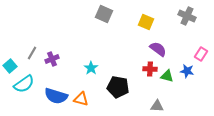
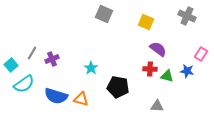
cyan square: moved 1 px right, 1 px up
